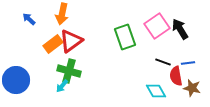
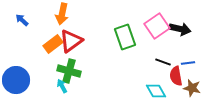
blue arrow: moved 7 px left, 1 px down
black arrow: rotated 135 degrees clockwise
cyan arrow: rotated 112 degrees clockwise
